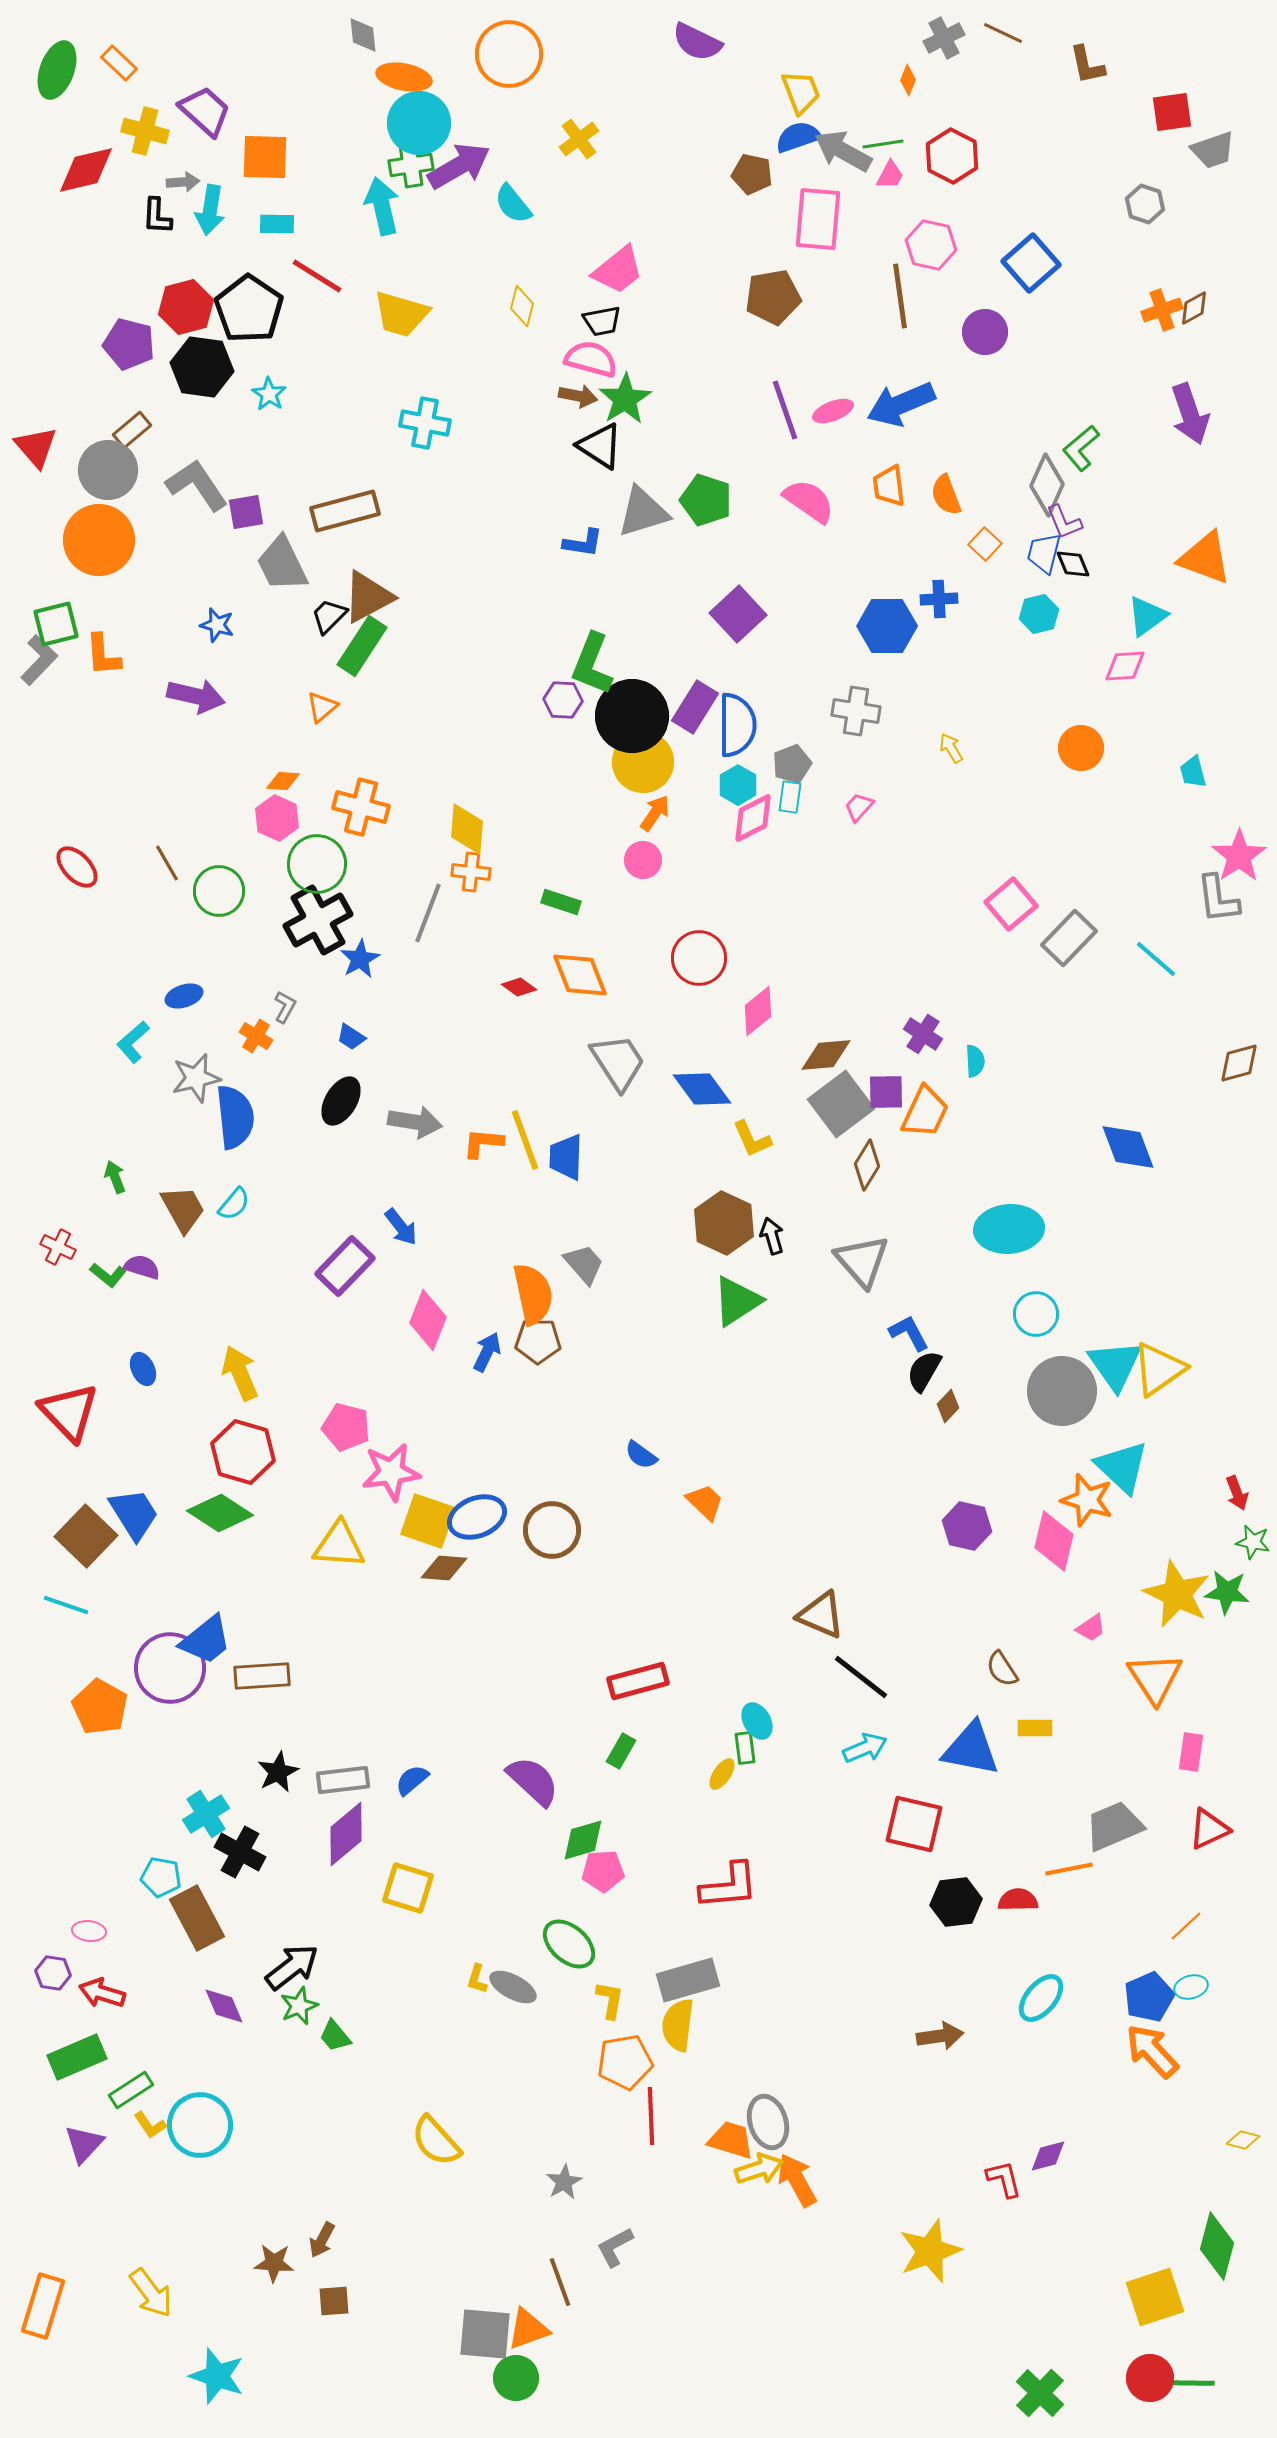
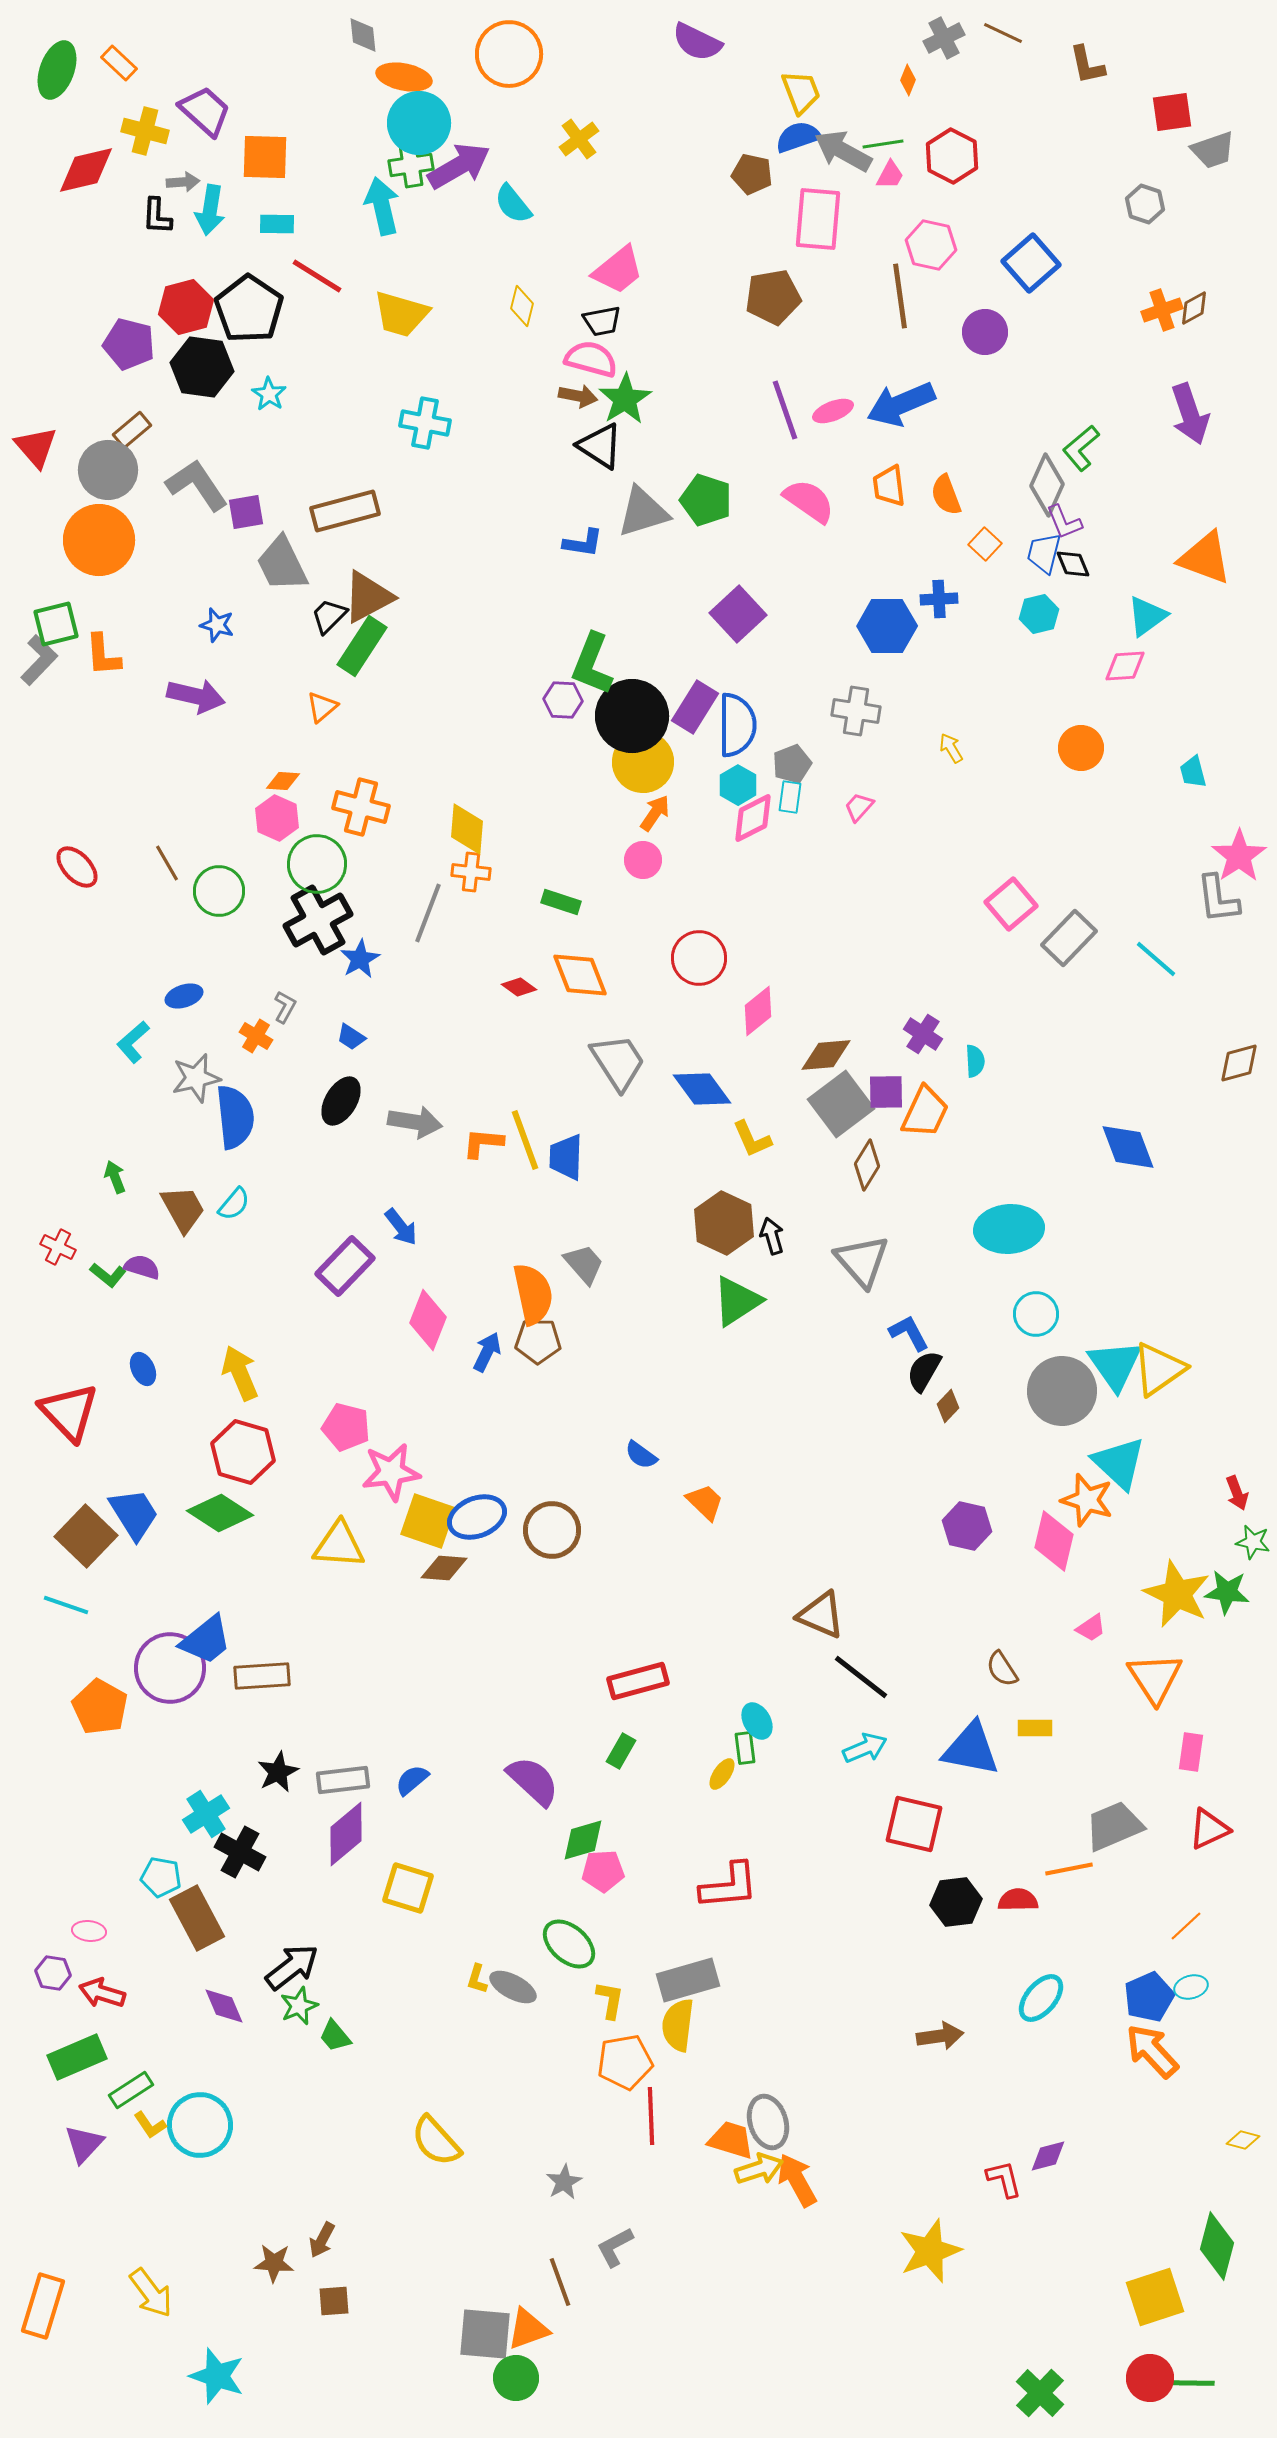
cyan triangle at (1122, 1467): moved 3 px left, 4 px up
